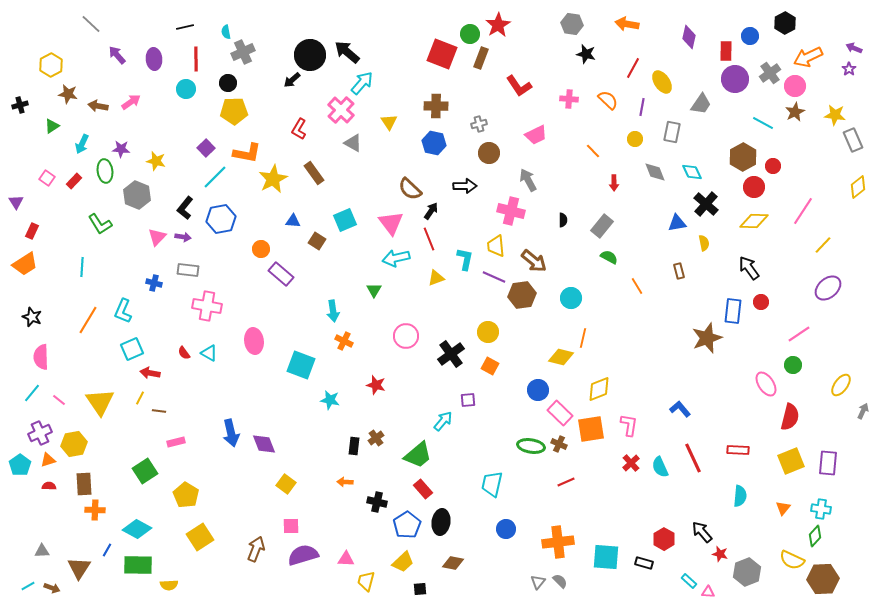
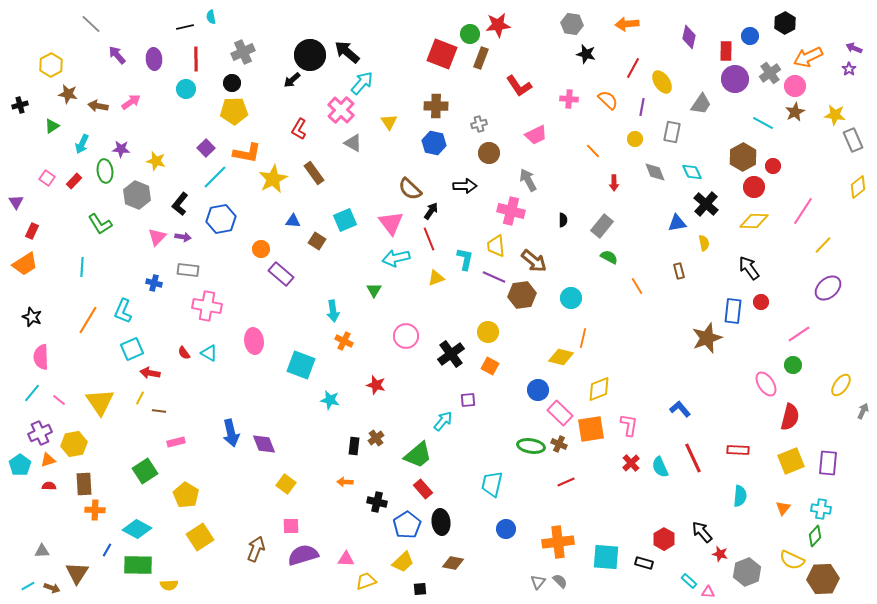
orange arrow at (627, 24): rotated 15 degrees counterclockwise
red star at (498, 25): rotated 25 degrees clockwise
cyan semicircle at (226, 32): moved 15 px left, 15 px up
black circle at (228, 83): moved 4 px right
black L-shape at (185, 208): moved 5 px left, 4 px up
black ellipse at (441, 522): rotated 15 degrees counterclockwise
brown triangle at (79, 568): moved 2 px left, 5 px down
yellow trapezoid at (366, 581): rotated 55 degrees clockwise
